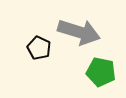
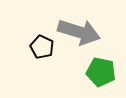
black pentagon: moved 3 px right, 1 px up
